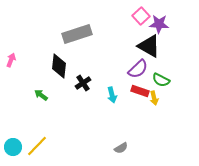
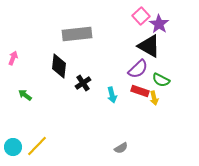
purple star: rotated 30 degrees clockwise
gray rectangle: rotated 12 degrees clockwise
pink arrow: moved 2 px right, 2 px up
green arrow: moved 16 px left
